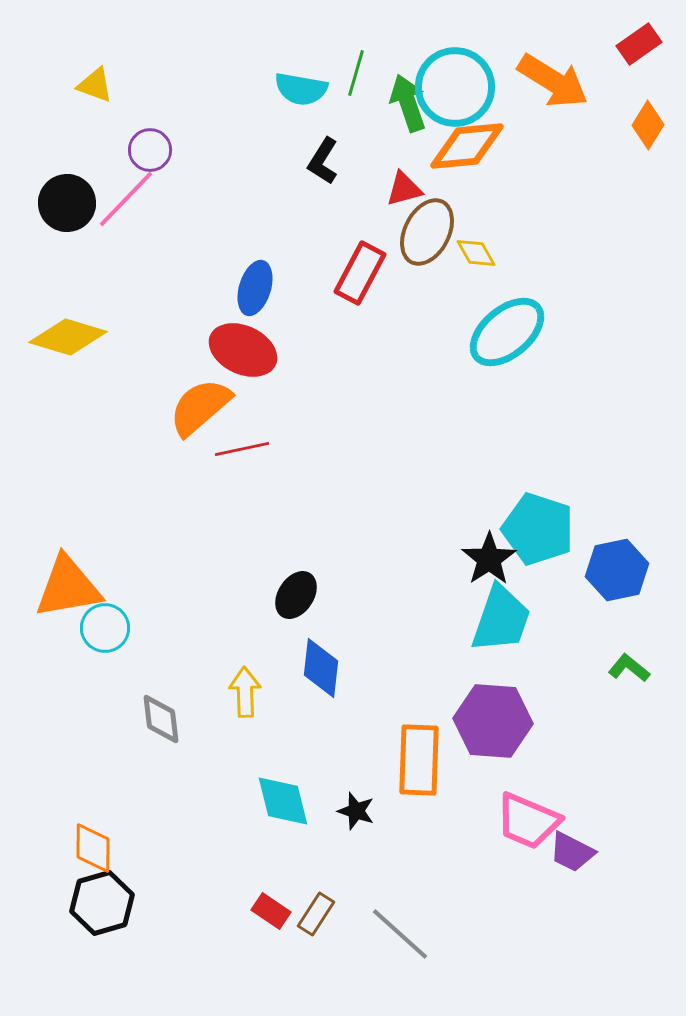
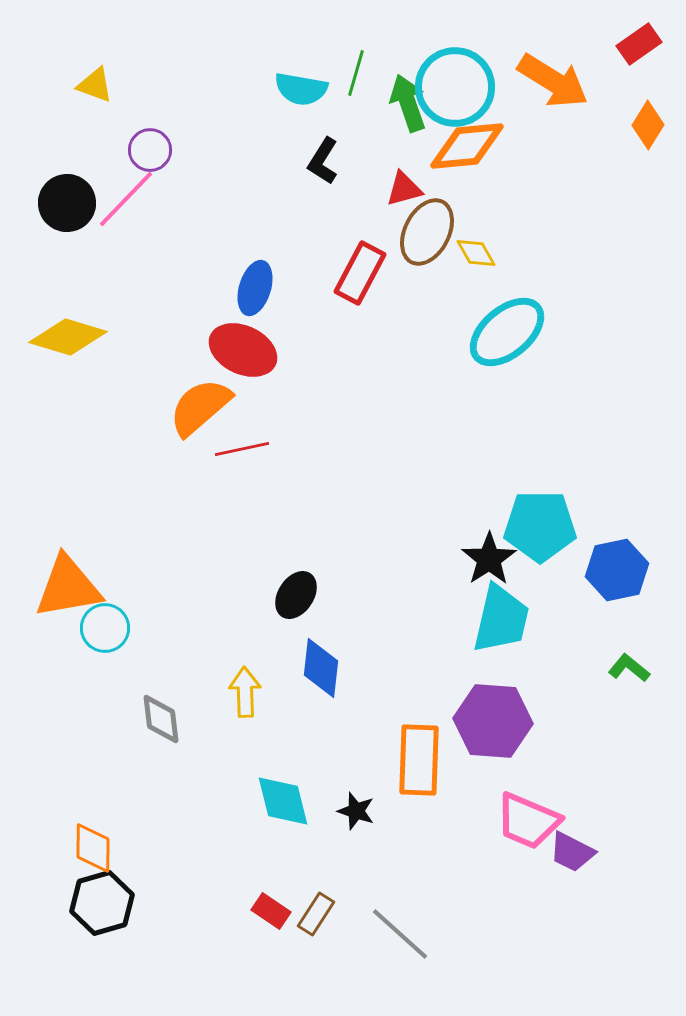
cyan pentagon at (538, 529): moved 2 px right, 3 px up; rotated 18 degrees counterclockwise
cyan trapezoid at (501, 619): rotated 6 degrees counterclockwise
